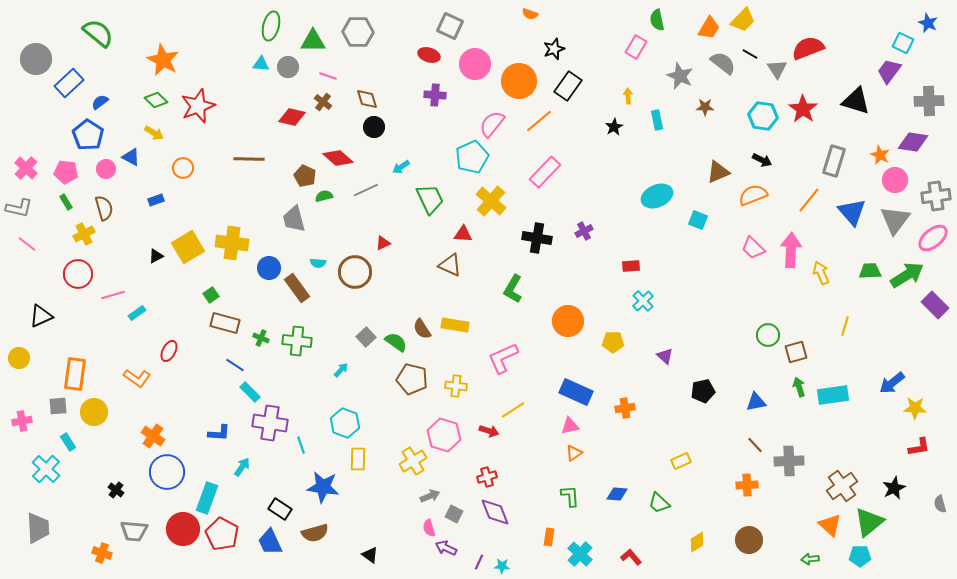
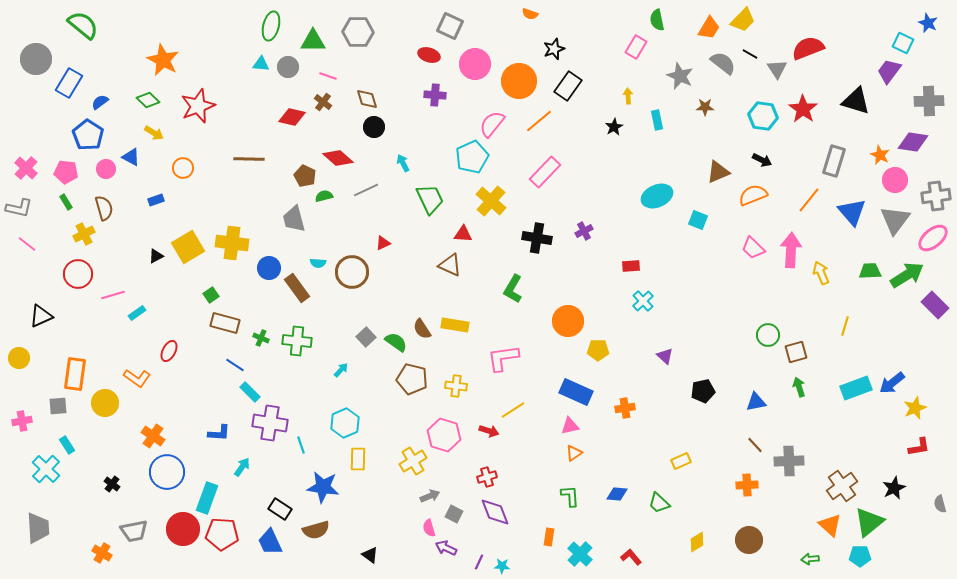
green semicircle at (98, 33): moved 15 px left, 8 px up
blue rectangle at (69, 83): rotated 16 degrees counterclockwise
green diamond at (156, 100): moved 8 px left
cyan arrow at (401, 167): moved 2 px right, 4 px up; rotated 96 degrees clockwise
brown circle at (355, 272): moved 3 px left
yellow pentagon at (613, 342): moved 15 px left, 8 px down
pink L-shape at (503, 358): rotated 16 degrees clockwise
cyan rectangle at (833, 395): moved 23 px right, 7 px up; rotated 12 degrees counterclockwise
yellow star at (915, 408): rotated 25 degrees counterclockwise
yellow circle at (94, 412): moved 11 px right, 9 px up
cyan hexagon at (345, 423): rotated 16 degrees clockwise
cyan rectangle at (68, 442): moved 1 px left, 3 px down
black cross at (116, 490): moved 4 px left, 6 px up
gray trapezoid at (134, 531): rotated 16 degrees counterclockwise
brown semicircle at (315, 533): moved 1 px right, 3 px up
red pentagon at (222, 534): rotated 24 degrees counterclockwise
orange cross at (102, 553): rotated 12 degrees clockwise
